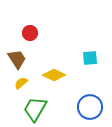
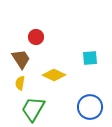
red circle: moved 6 px right, 4 px down
brown trapezoid: moved 4 px right
yellow semicircle: moved 1 px left; rotated 40 degrees counterclockwise
green trapezoid: moved 2 px left
